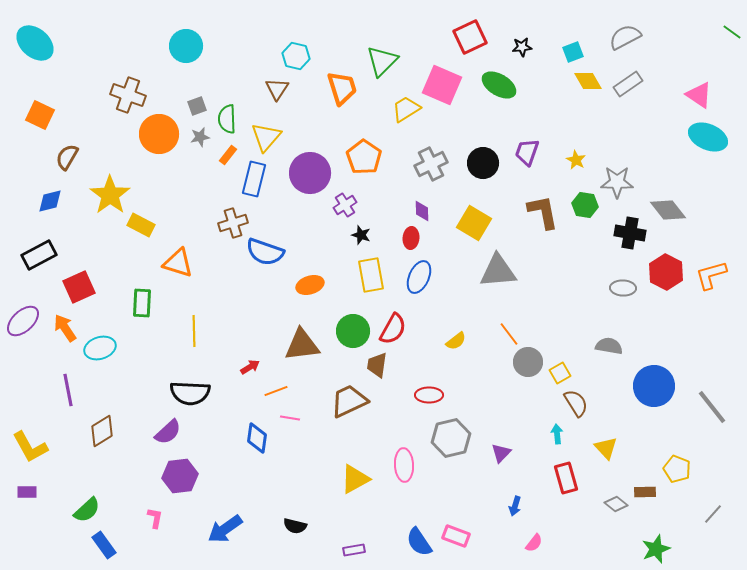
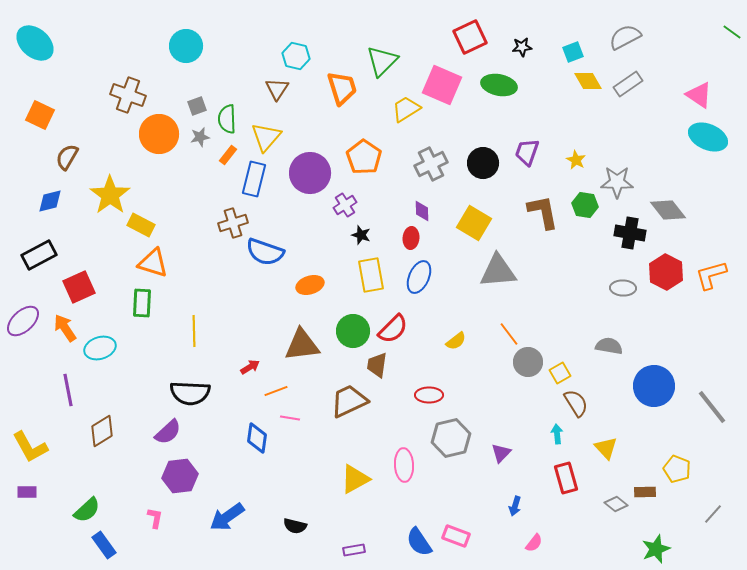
green ellipse at (499, 85): rotated 20 degrees counterclockwise
orange triangle at (178, 263): moved 25 px left
red semicircle at (393, 329): rotated 16 degrees clockwise
blue arrow at (225, 529): moved 2 px right, 12 px up
